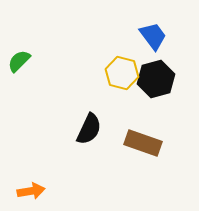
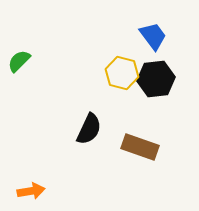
black hexagon: rotated 9 degrees clockwise
brown rectangle: moved 3 px left, 4 px down
